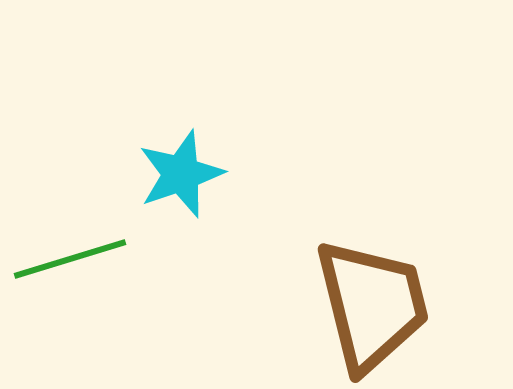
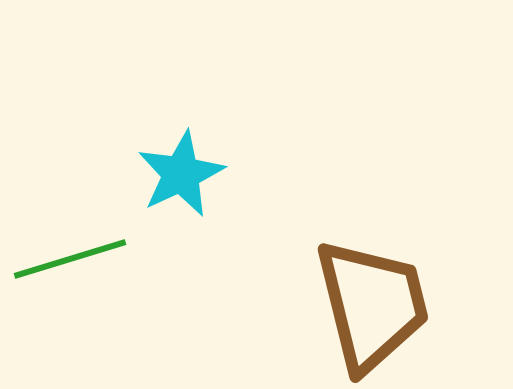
cyan star: rotated 6 degrees counterclockwise
